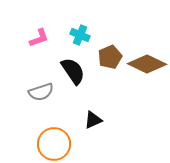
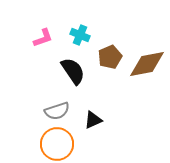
pink L-shape: moved 4 px right
brown diamond: rotated 36 degrees counterclockwise
gray semicircle: moved 16 px right, 19 px down
orange circle: moved 3 px right
